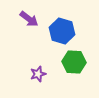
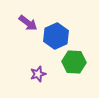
purple arrow: moved 1 px left, 4 px down
blue hexagon: moved 6 px left, 5 px down; rotated 20 degrees clockwise
